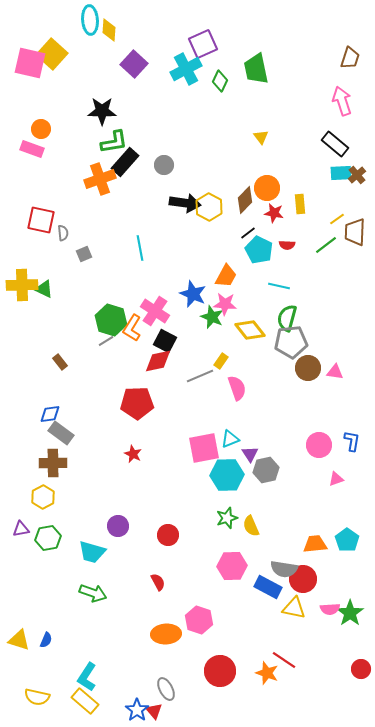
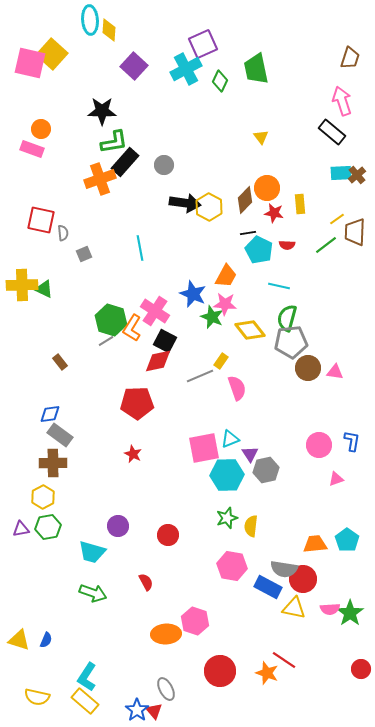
purple square at (134, 64): moved 2 px down
black rectangle at (335, 144): moved 3 px left, 12 px up
black line at (248, 233): rotated 28 degrees clockwise
gray rectangle at (61, 433): moved 1 px left, 2 px down
yellow semicircle at (251, 526): rotated 30 degrees clockwise
green hexagon at (48, 538): moved 11 px up
pink hexagon at (232, 566): rotated 12 degrees clockwise
red semicircle at (158, 582): moved 12 px left
pink hexagon at (199, 620): moved 4 px left, 1 px down
